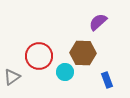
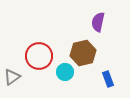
purple semicircle: rotated 36 degrees counterclockwise
brown hexagon: rotated 15 degrees counterclockwise
blue rectangle: moved 1 px right, 1 px up
